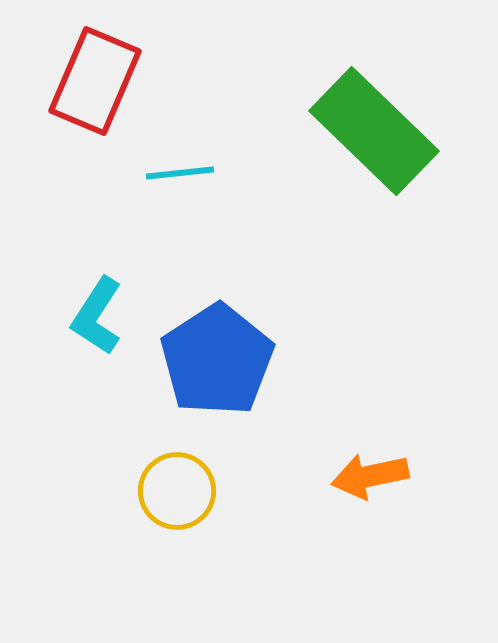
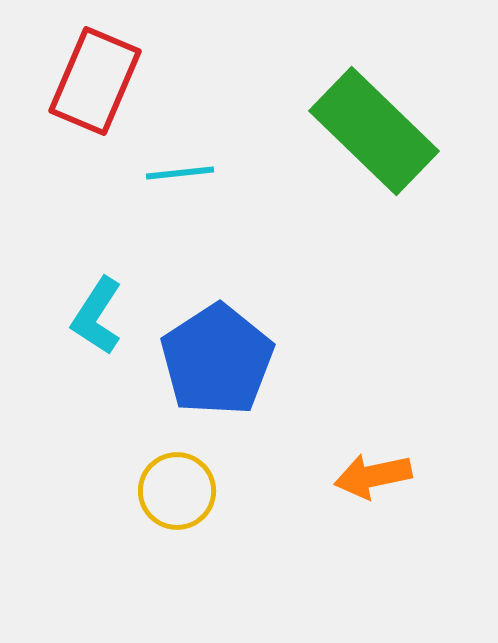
orange arrow: moved 3 px right
